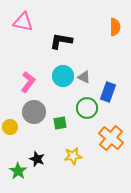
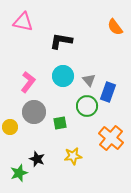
orange semicircle: rotated 144 degrees clockwise
gray triangle: moved 5 px right, 3 px down; rotated 24 degrees clockwise
green circle: moved 2 px up
green star: moved 1 px right, 2 px down; rotated 18 degrees clockwise
